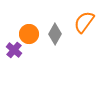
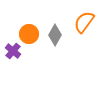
gray diamond: moved 1 px down
purple cross: moved 1 px left, 1 px down
